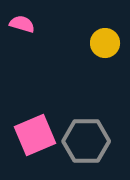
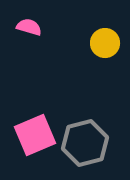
pink semicircle: moved 7 px right, 3 px down
gray hexagon: moved 1 px left, 2 px down; rotated 15 degrees counterclockwise
